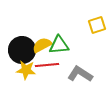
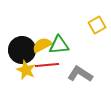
yellow square: rotated 12 degrees counterclockwise
yellow star: rotated 18 degrees clockwise
